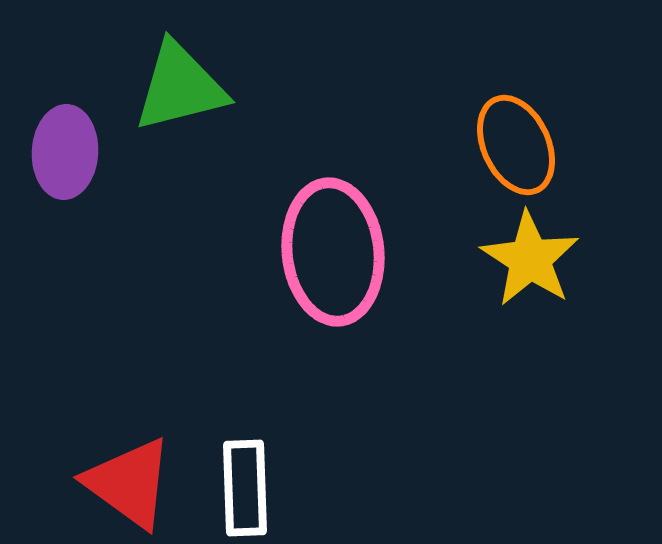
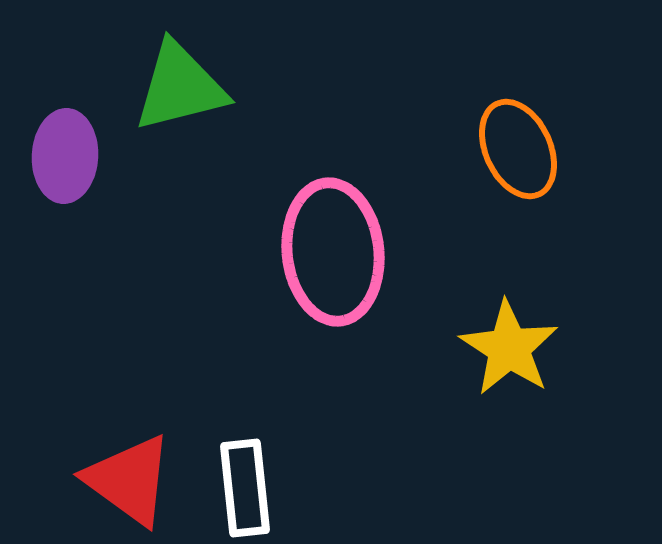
orange ellipse: moved 2 px right, 4 px down
purple ellipse: moved 4 px down
yellow star: moved 21 px left, 89 px down
red triangle: moved 3 px up
white rectangle: rotated 4 degrees counterclockwise
